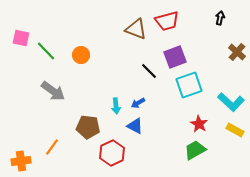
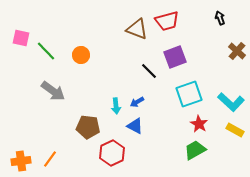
black arrow: rotated 32 degrees counterclockwise
brown triangle: moved 1 px right
brown cross: moved 1 px up
cyan square: moved 9 px down
blue arrow: moved 1 px left, 1 px up
orange line: moved 2 px left, 12 px down
